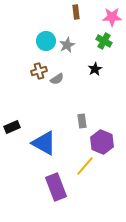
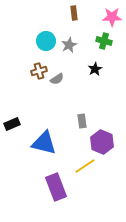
brown rectangle: moved 2 px left, 1 px down
green cross: rotated 14 degrees counterclockwise
gray star: moved 2 px right
black rectangle: moved 3 px up
blue triangle: rotated 16 degrees counterclockwise
yellow line: rotated 15 degrees clockwise
